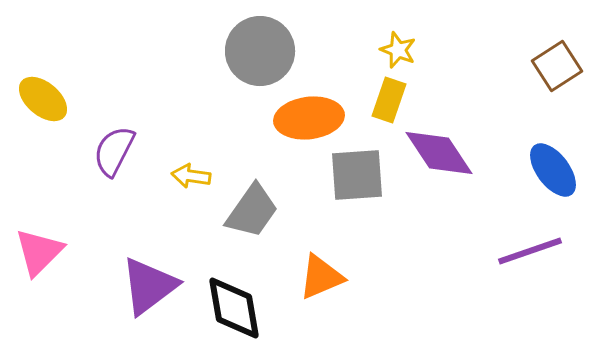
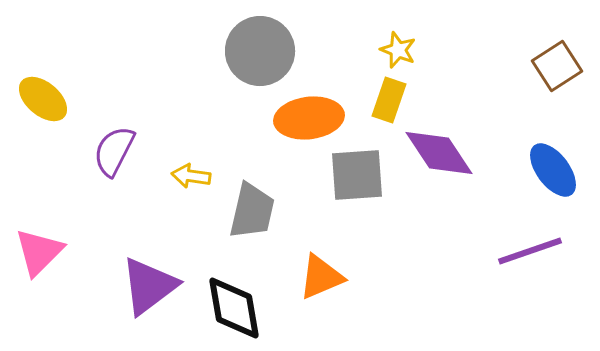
gray trapezoid: rotated 22 degrees counterclockwise
